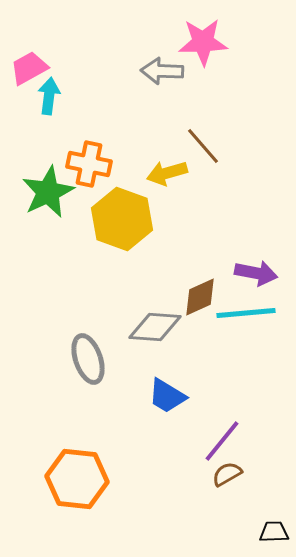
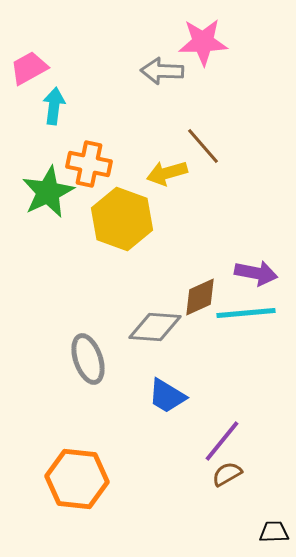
cyan arrow: moved 5 px right, 10 px down
